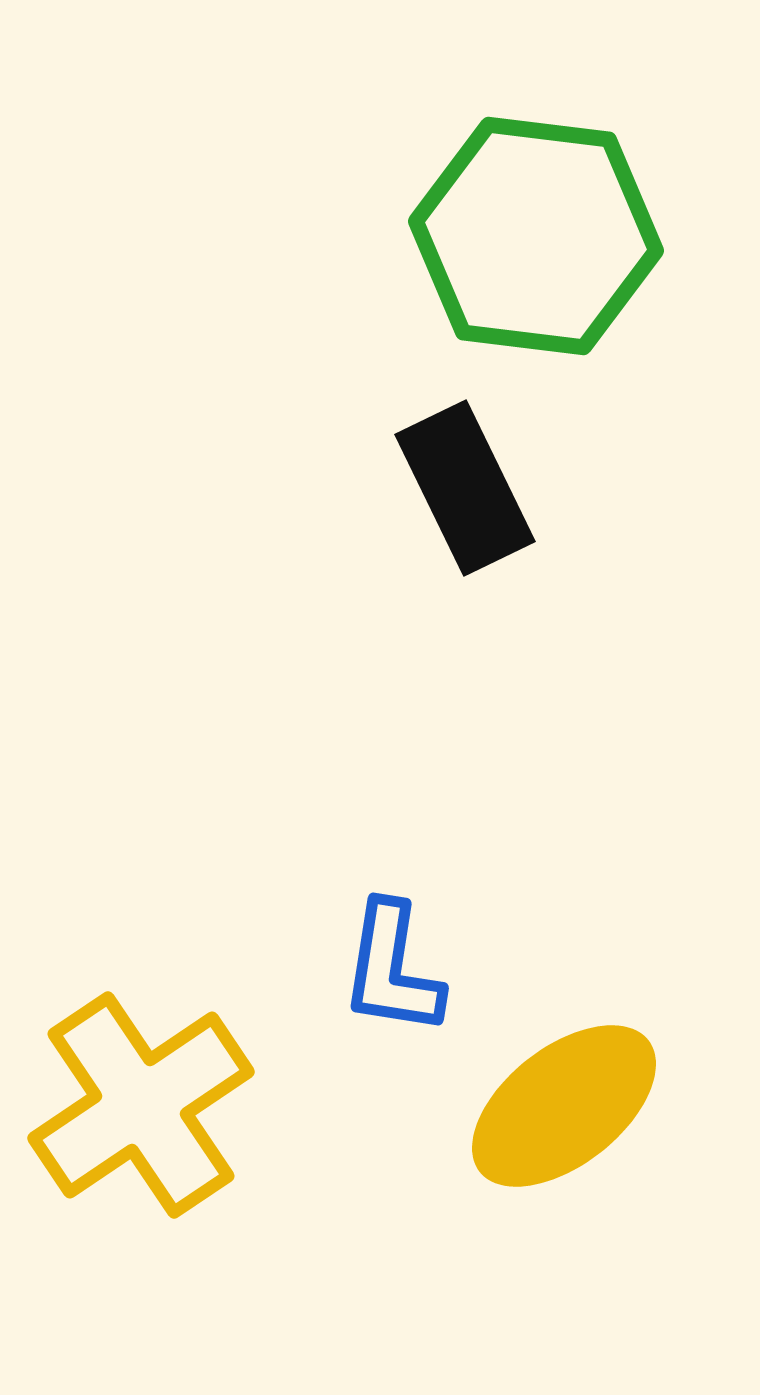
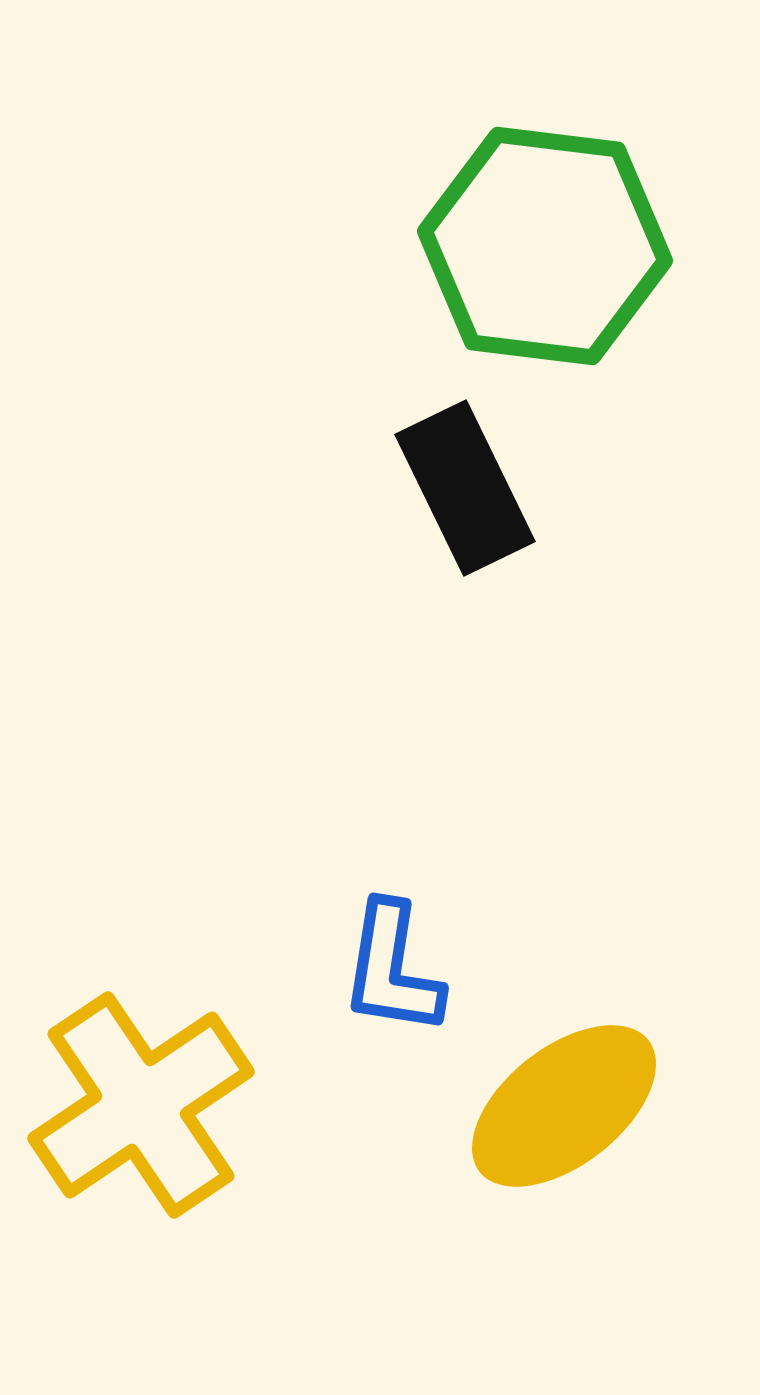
green hexagon: moved 9 px right, 10 px down
